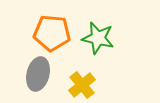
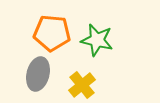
green star: moved 1 px left, 2 px down
